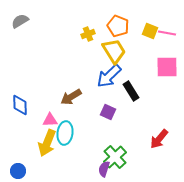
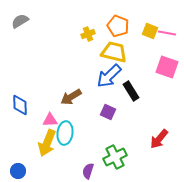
yellow trapezoid: moved 1 px down; rotated 44 degrees counterclockwise
pink square: rotated 20 degrees clockwise
green cross: rotated 15 degrees clockwise
purple semicircle: moved 16 px left, 2 px down
